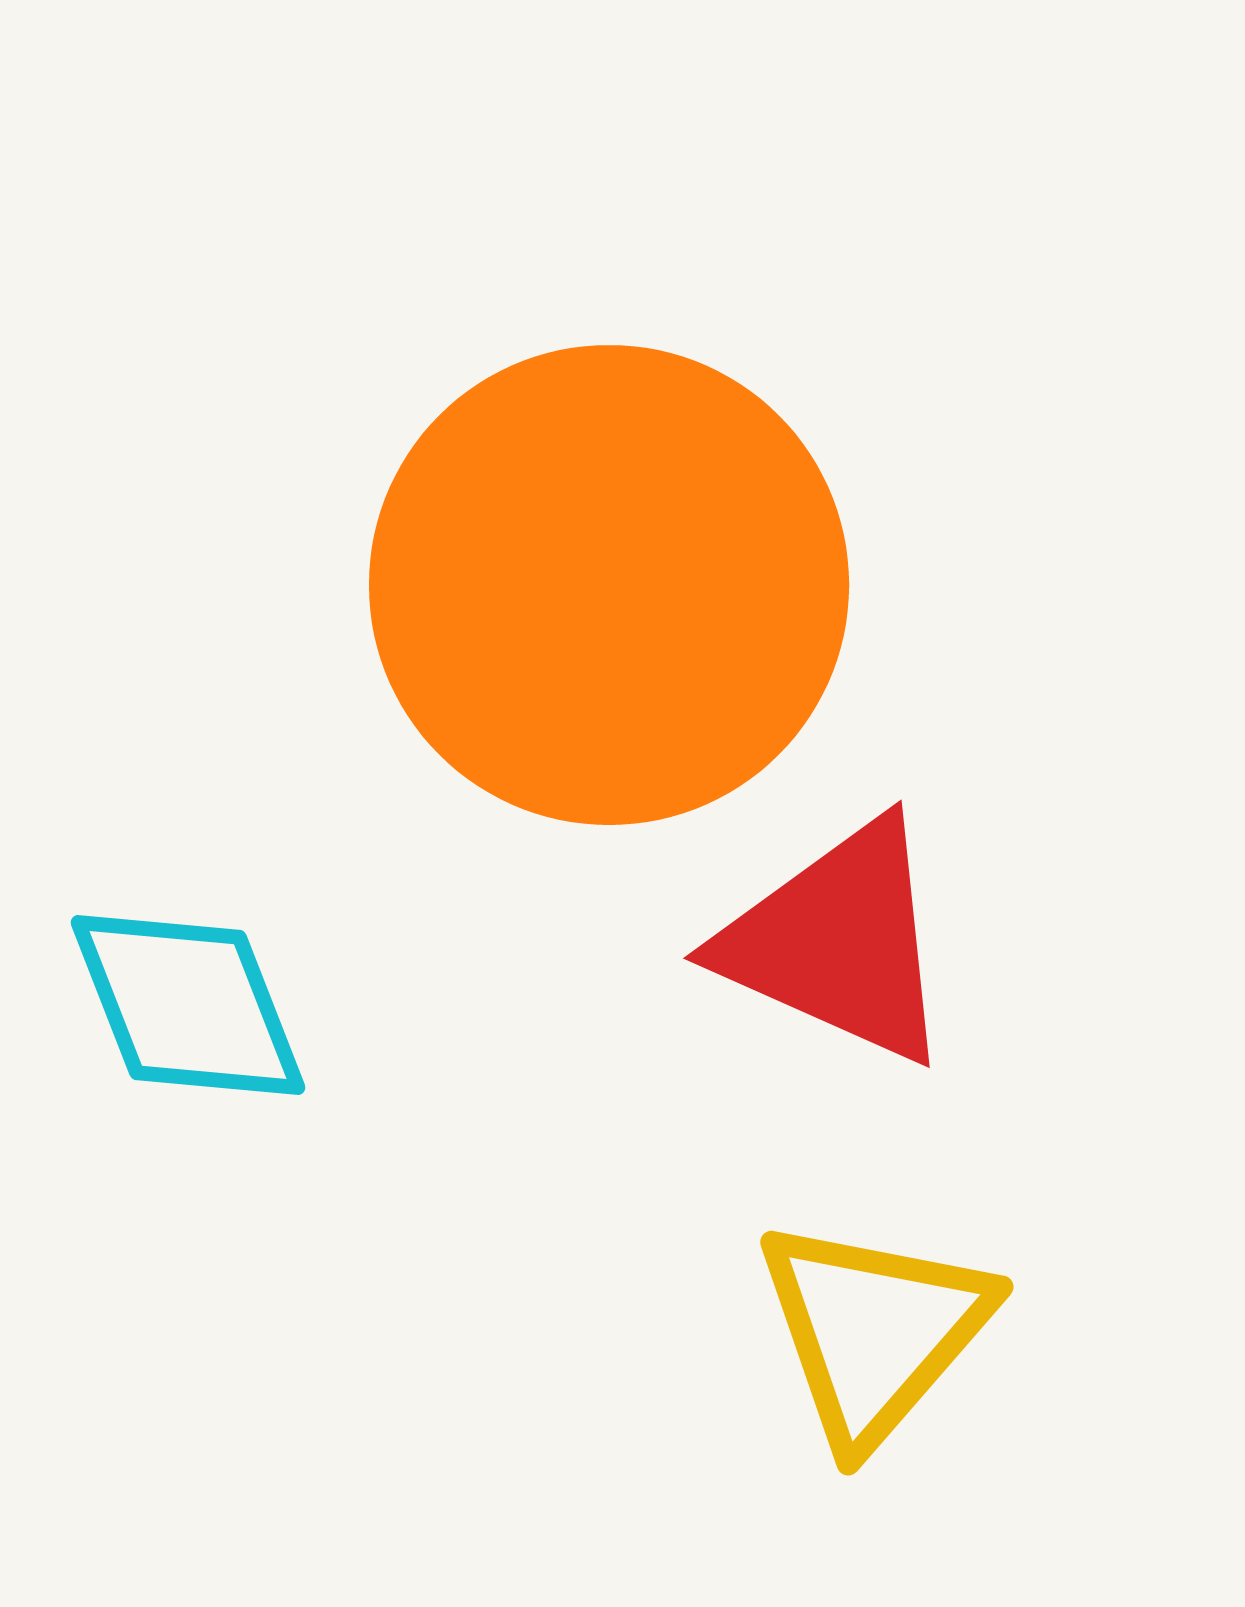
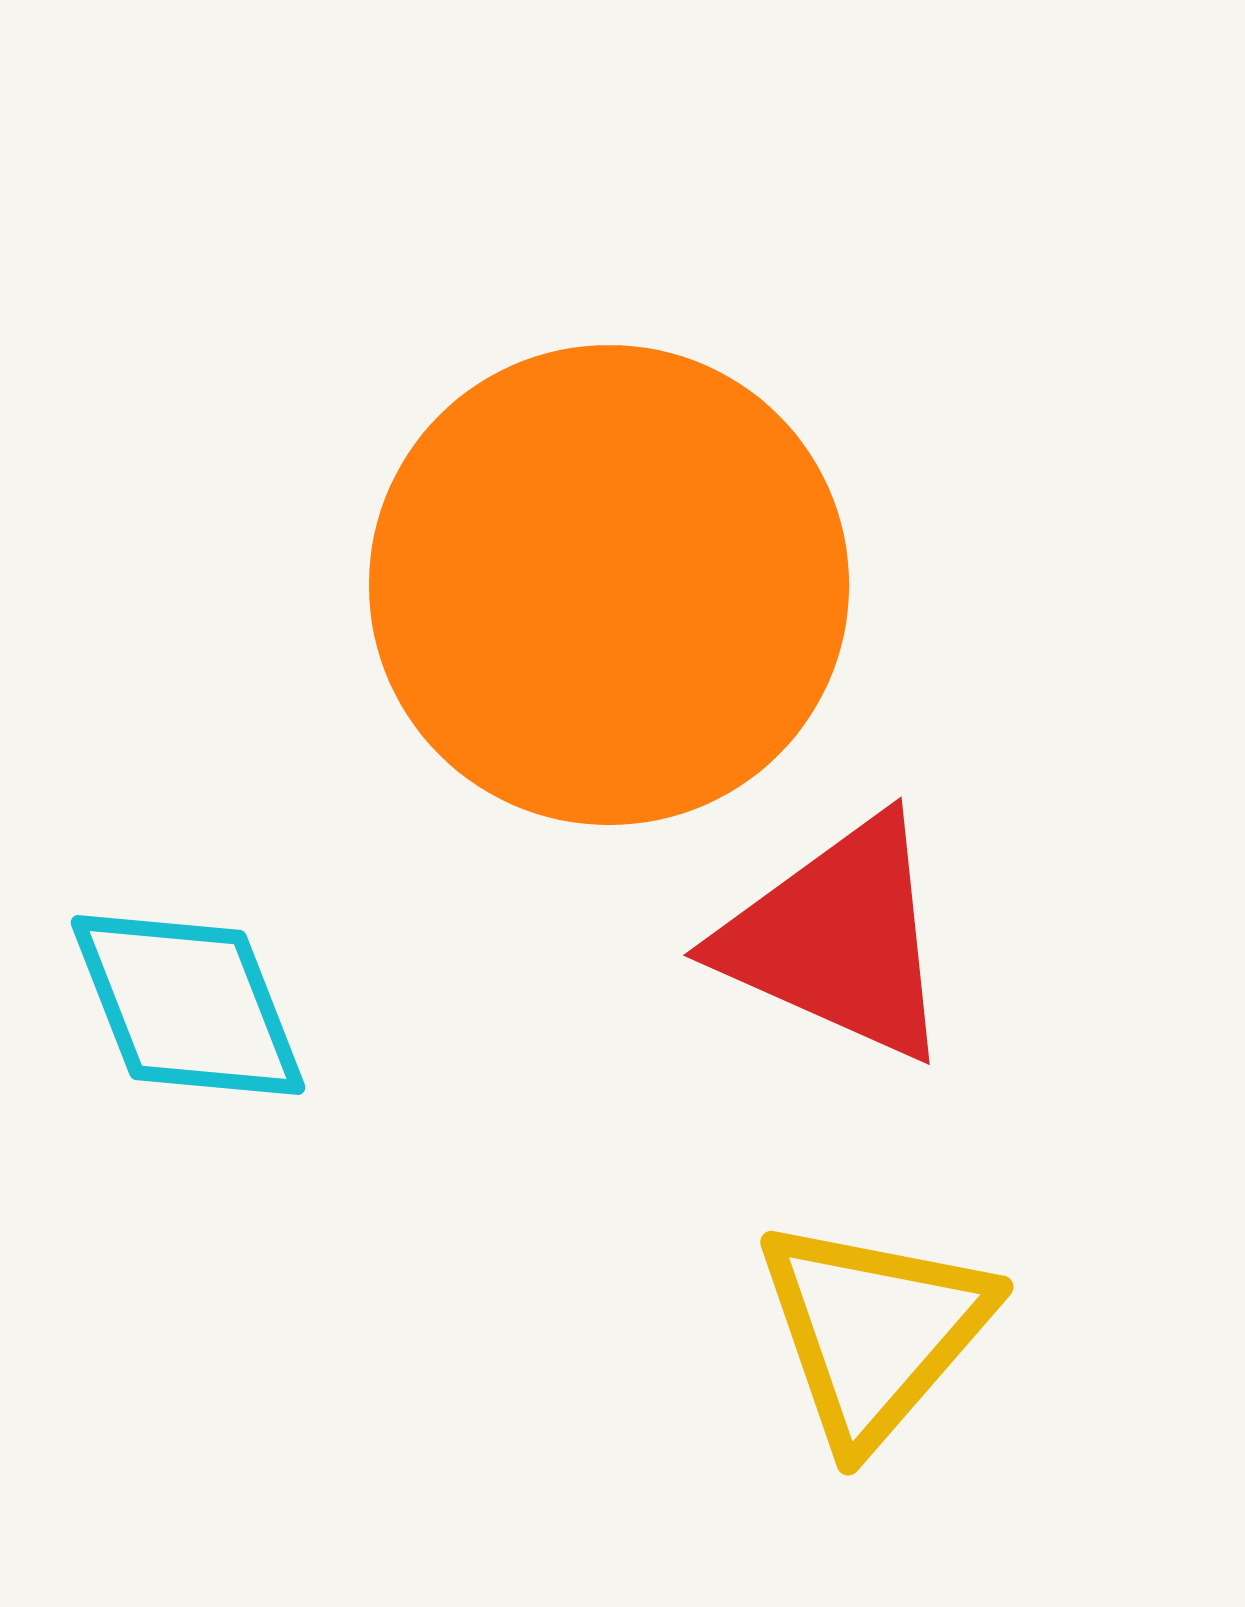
red triangle: moved 3 px up
